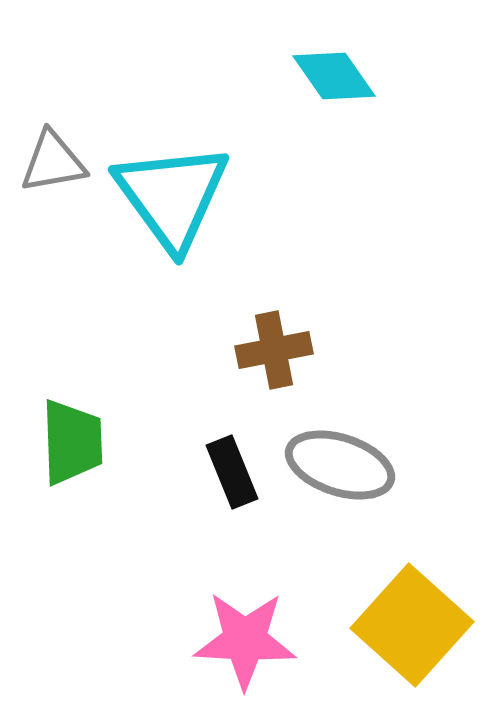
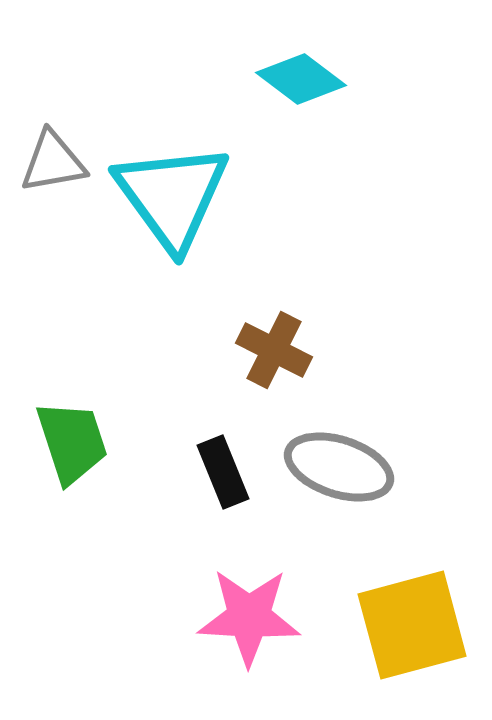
cyan diamond: moved 33 px left, 3 px down; rotated 18 degrees counterclockwise
brown cross: rotated 38 degrees clockwise
green trapezoid: rotated 16 degrees counterclockwise
gray ellipse: moved 1 px left, 2 px down
black rectangle: moved 9 px left
yellow square: rotated 33 degrees clockwise
pink star: moved 4 px right, 23 px up
